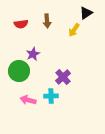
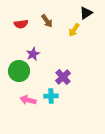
brown arrow: rotated 32 degrees counterclockwise
